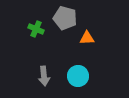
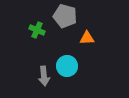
gray pentagon: moved 2 px up
green cross: moved 1 px right, 1 px down
cyan circle: moved 11 px left, 10 px up
